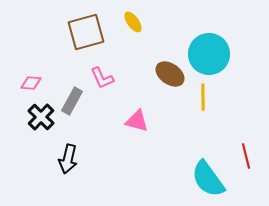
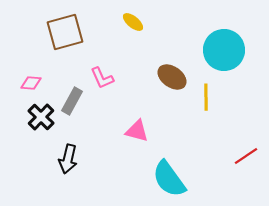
yellow ellipse: rotated 15 degrees counterclockwise
brown square: moved 21 px left
cyan circle: moved 15 px right, 4 px up
brown ellipse: moved 2 px right, 3 px down
yellow line: moved 3 px right
pink triangle: moved 10 px down
red line: rotated 70 degrees clockwise
cyan semicircle: moved 39 px left
